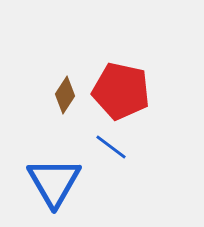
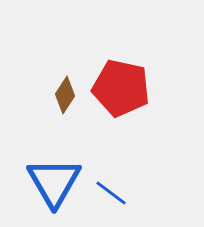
red pentagon: moved 3 px up
blue line: moved 46 px down
